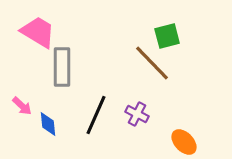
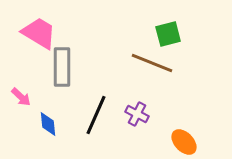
pink trapezoid: moved 1 px right, 1 px down
green square: moved 1 px right, 2 px up
brown line: rotated 24 degrees counterclockwise
pink arrow: moved 1 px left, 9 px up
